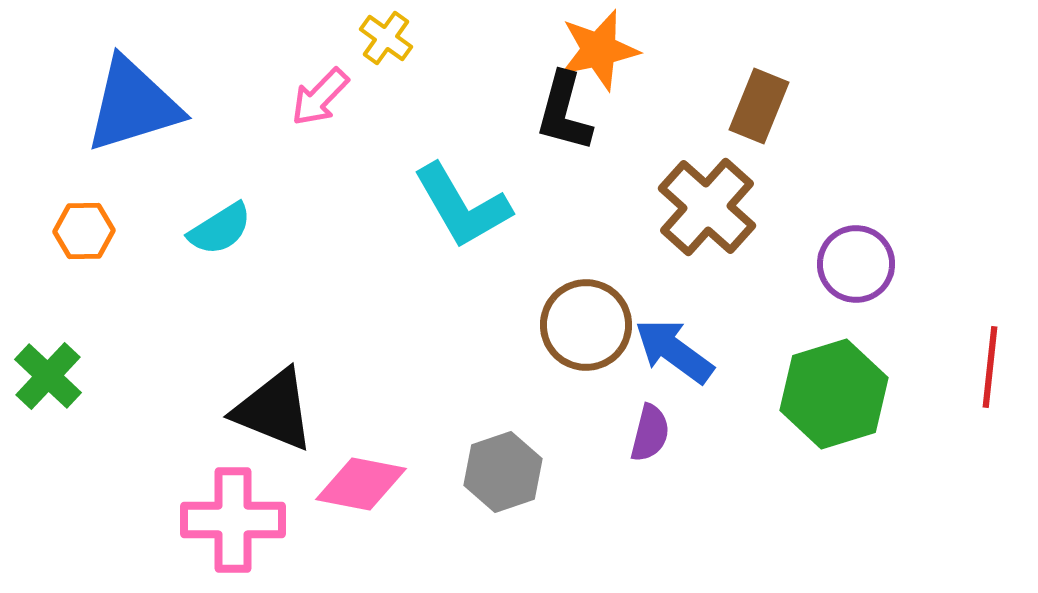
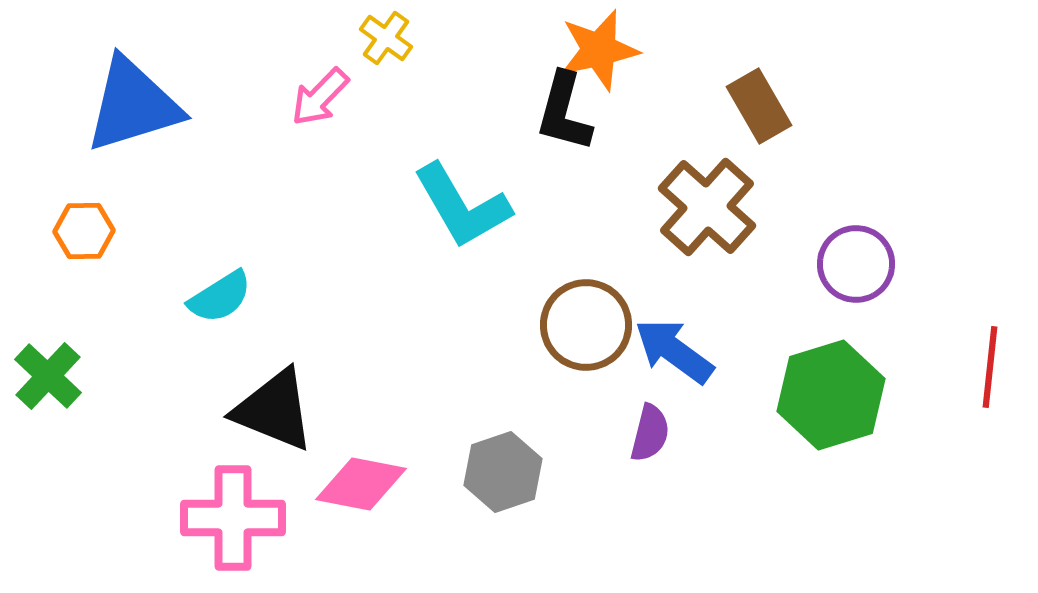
brown rectangle: rotated 52 degrees counterclockwise
cyan semicircle: moved 68 px down
green hexagon: moved 3 px left, 1 px down
pink cross: moved 2 px up
